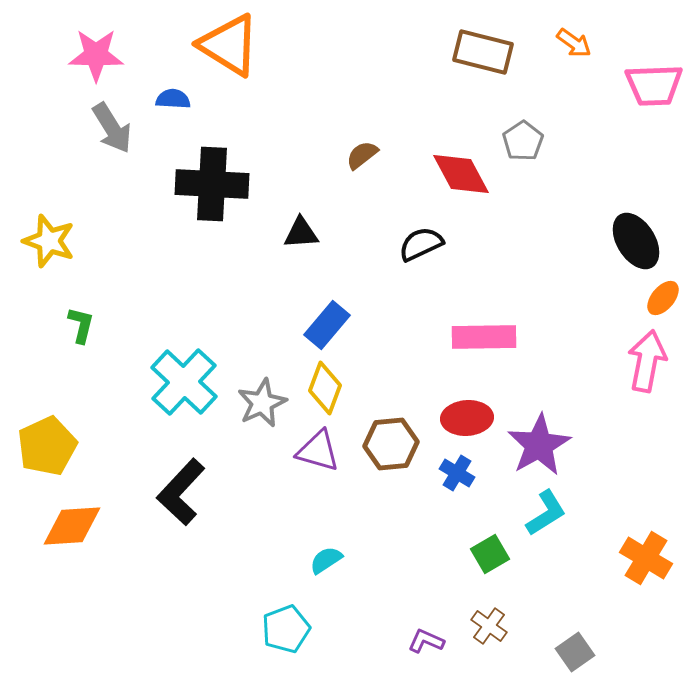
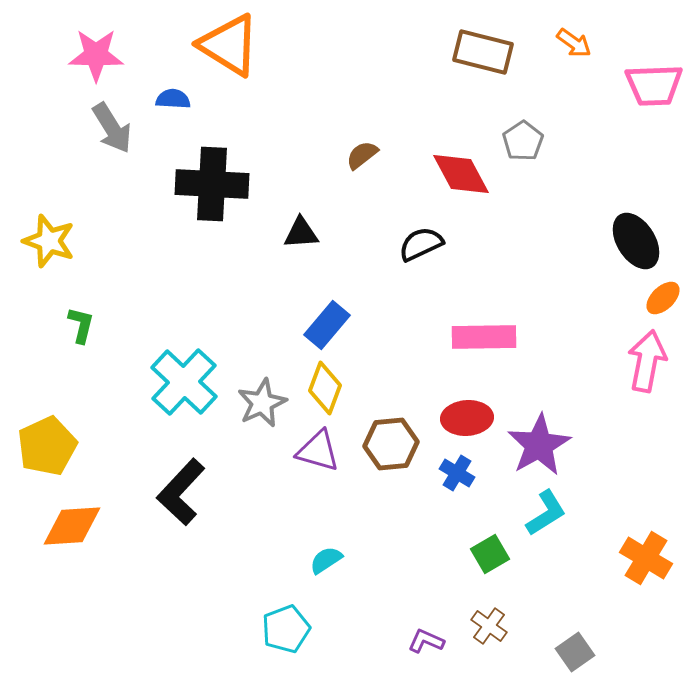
orange ellipse: rotated 6 degrees clockwise
